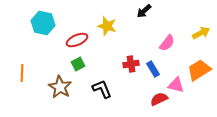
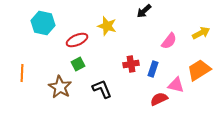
pink semicircle: moved 2 px right, 2 px up
blue rectangle: rotated 49 degrees clockwise
